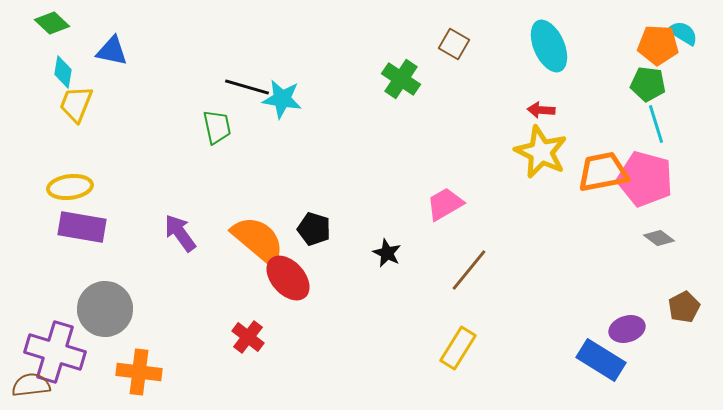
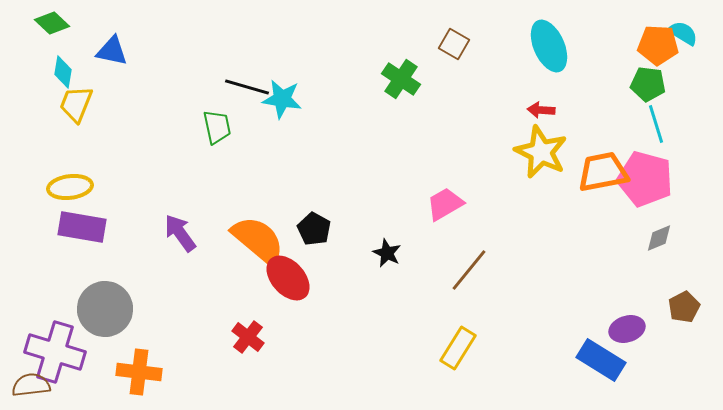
black pentagon: rotated 12 degrees clockwise
gray diamond: rotated 60 degrees counterclockwise
